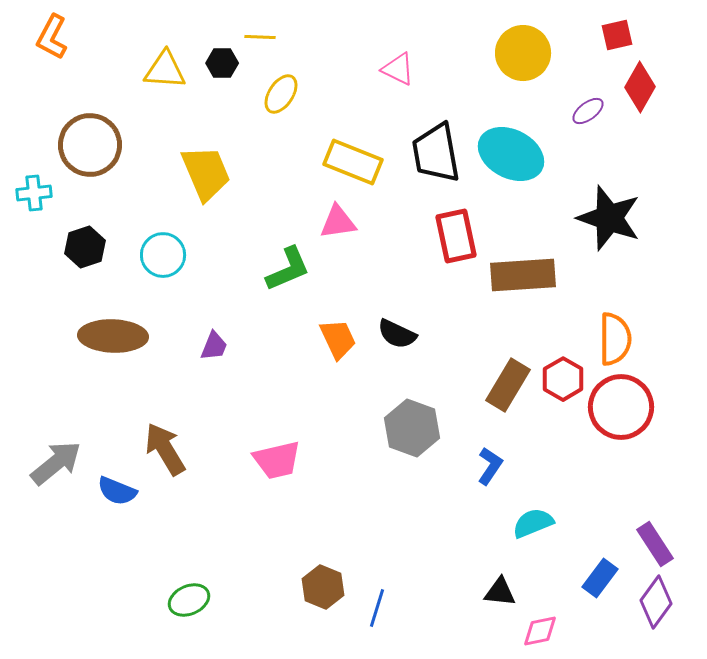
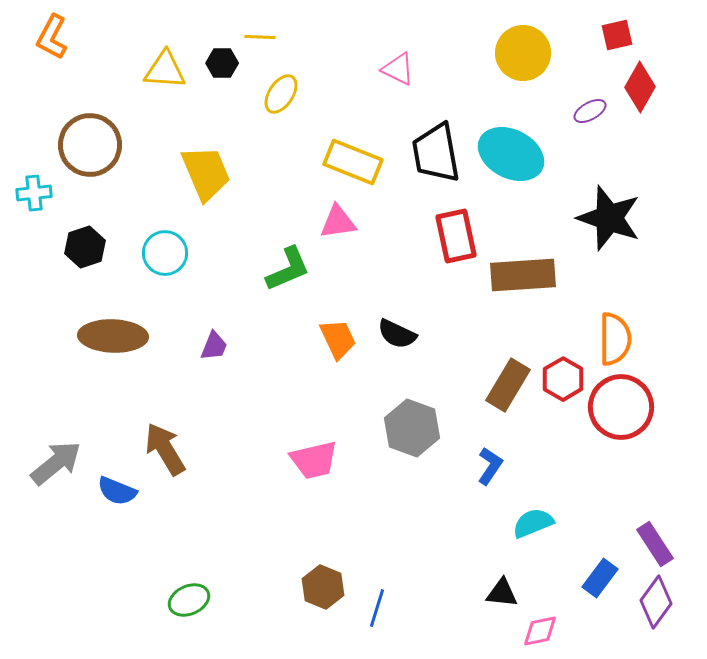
purple ellipse at (588, 111): moved 2 px right; rotated 8 degrees clockwise
cyan circle at (163, 255): moved 2 px right, 2 px up
pink trapezoid at (277, 460): moved 37 px right
black triangle at (500, 592): moved 2 px right, 1 px down
